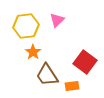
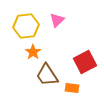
red square: rotated 25 degrees clockwise
orange rectangle: moved 2 px down; rotated 16 degrees clockwise
